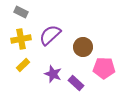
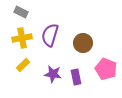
purple semicircle: rotated 30 degrees counterclockwise
yellow cross: moved 1 px right, 1 px up
brown circle: moved 4 px up
pink pentagon: moved 2 px right, 1 px down; rotated 20 degrees clockwise
purple star: rotated 12 degrees counterclockwise
purple rectangle: moved 6 px up; rotated 35 degrees clockwise
